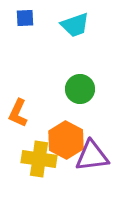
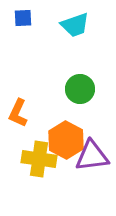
blue square: moved 2 px left
